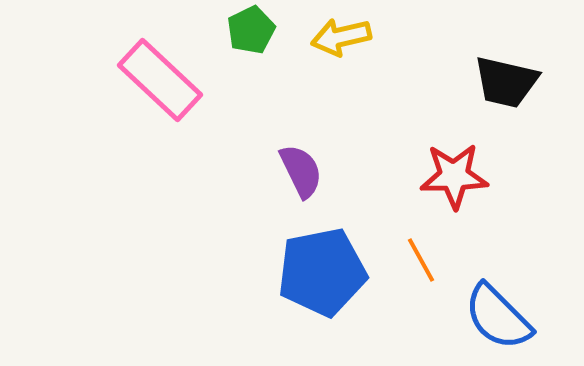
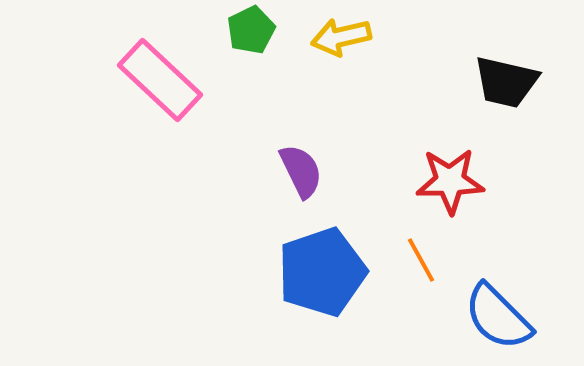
red star: moved 4 px left, 5 px down
blue pentagon: rotated 8 degrees counterclockwise
